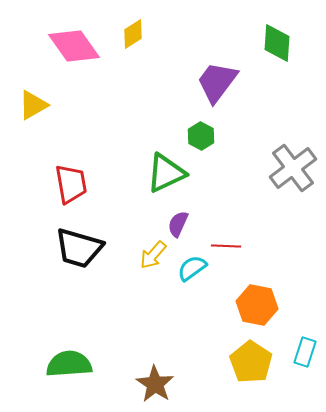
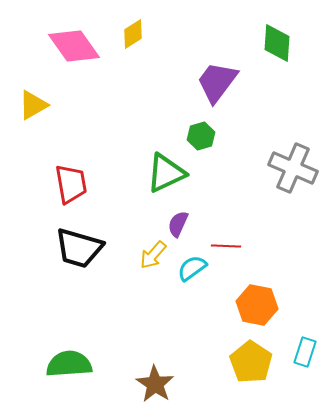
green hexagon: rotated 16 degrees clockwise
gray cross: rotated 30 degrees counterclockwise
